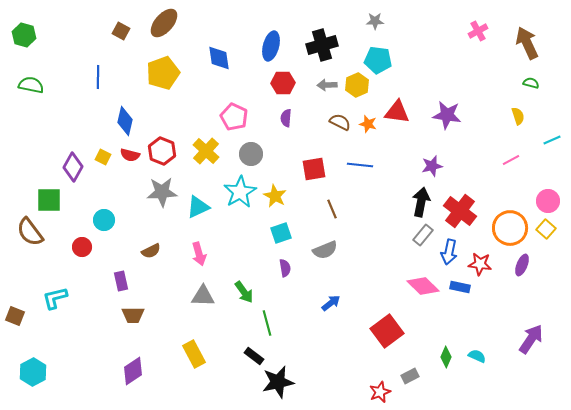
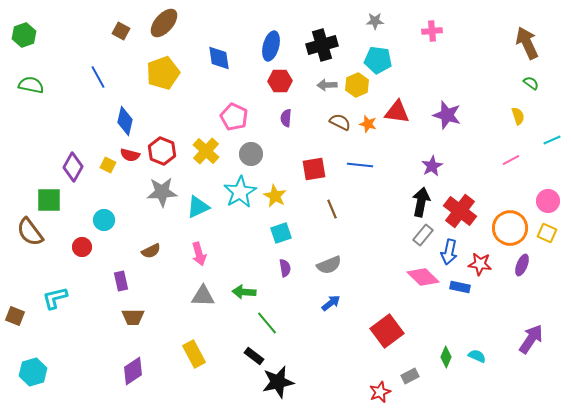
pink cross at (478, 31): moved 46 px left; rotated 24 degrees clockwise
green hexagon at (24, 35): rotated 25 degrees clockwise
blue line at (98, 77): rotated 30 degrees counterclockwise
red hexagon at (283, 83): moved 3 px left, 2 px up
green semicircle at (531, 83): rotated 21 degrees clockwise
purple star at (447, 115): rotated 8 degrees clockwise
yellow square at (103, 157): moved 5 px right, 8 px down
purple star at (432, 166): rotated 15 degrees counterclockwise
yellow square at (546, 229): moved 1 px right, 4 px down; rotated 18 degrees counterclockwise
gray semicircle at (325, 250): moved 4 px right, 15 px down
pink diamond at (423, 286): moved 9 px up
green arrow at (244, 292): rotated 130 degrees clockwise
brown trapezoid at (133, 315): moved 2 px down
green line at (267, 323): rotated 25 degrees counterclockwise
cyan hexagon at (33, 372): rotated 12 degrees clockwise
